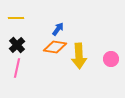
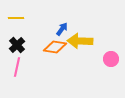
blue arrow: moved 4 px right
yellow arrow: moved 1 px right, 15 px up; rotated 95 degrees clockwise
pink line: moved 1 px up
